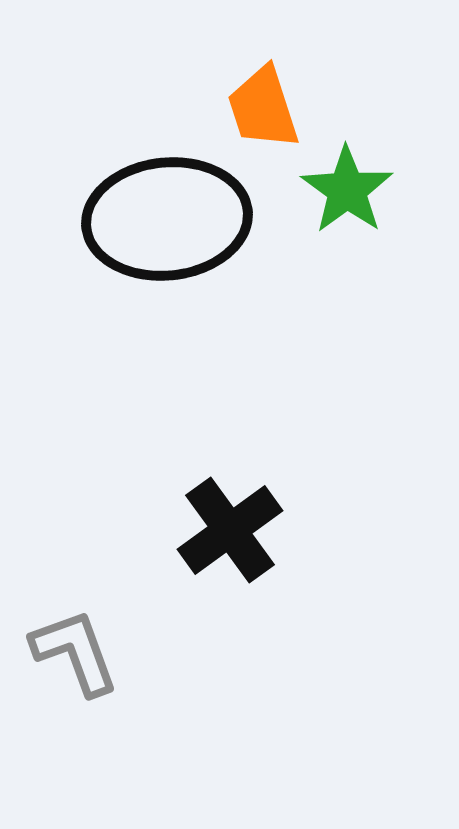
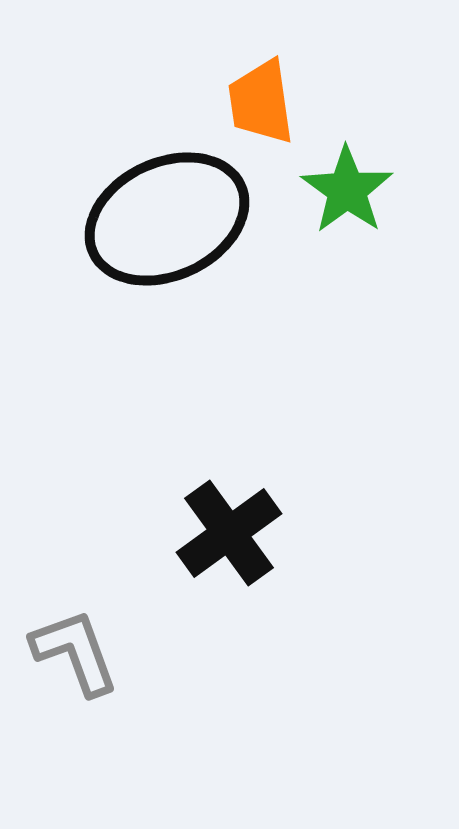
orange trapezoid: moved 2 px left, 6 px up; rotated 10 degrees clockwise
black ellipse: rotated 19 degrees counterclockwise
black cross: moved 1 px left, 3 px down
